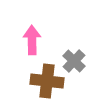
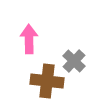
pink arrow: moved 3 px left, 1 px up
